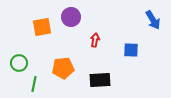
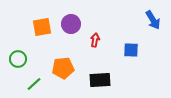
purple circle: moved 7 px down
green circle: moved 1 px left, 4 px up
green line: rotated 35 degrees clockwise
